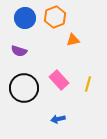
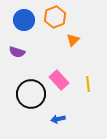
blue circle: moved 1 px left, 2 px down
orange triangle: rotated 32 degrees counterclockwise
purple semicircle: moved 2 px left, 1 px down
yellow line: rotated 21 degrees counterclockwise
black circle: moved 7 px right, 6 px down
